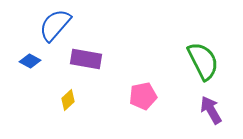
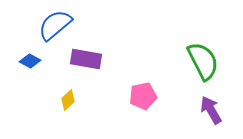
blue semicircle: rotated 9 degrees clockwise
